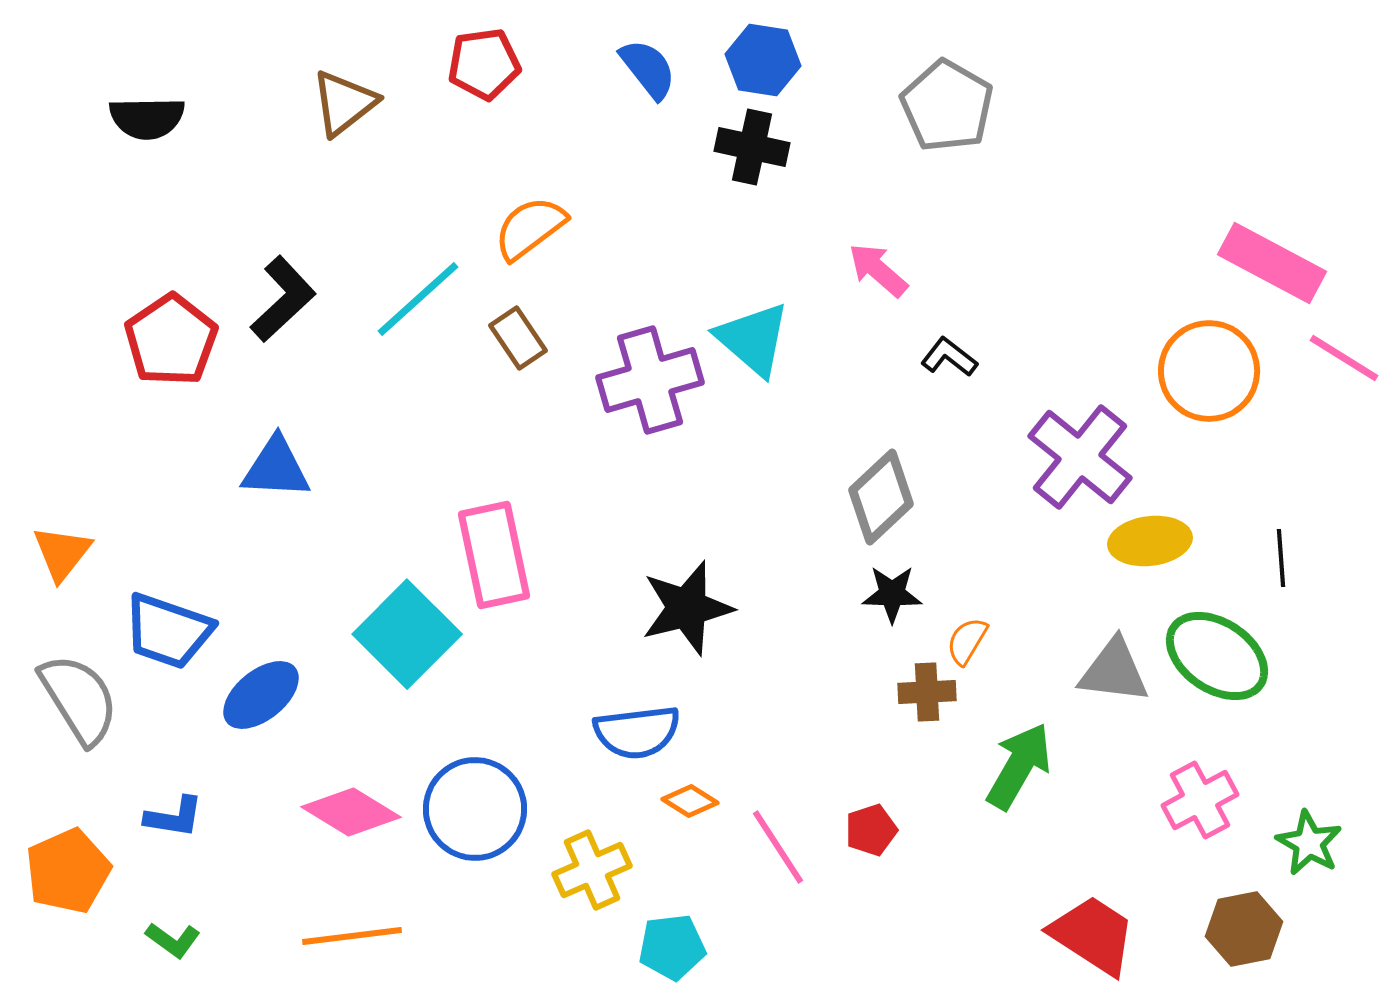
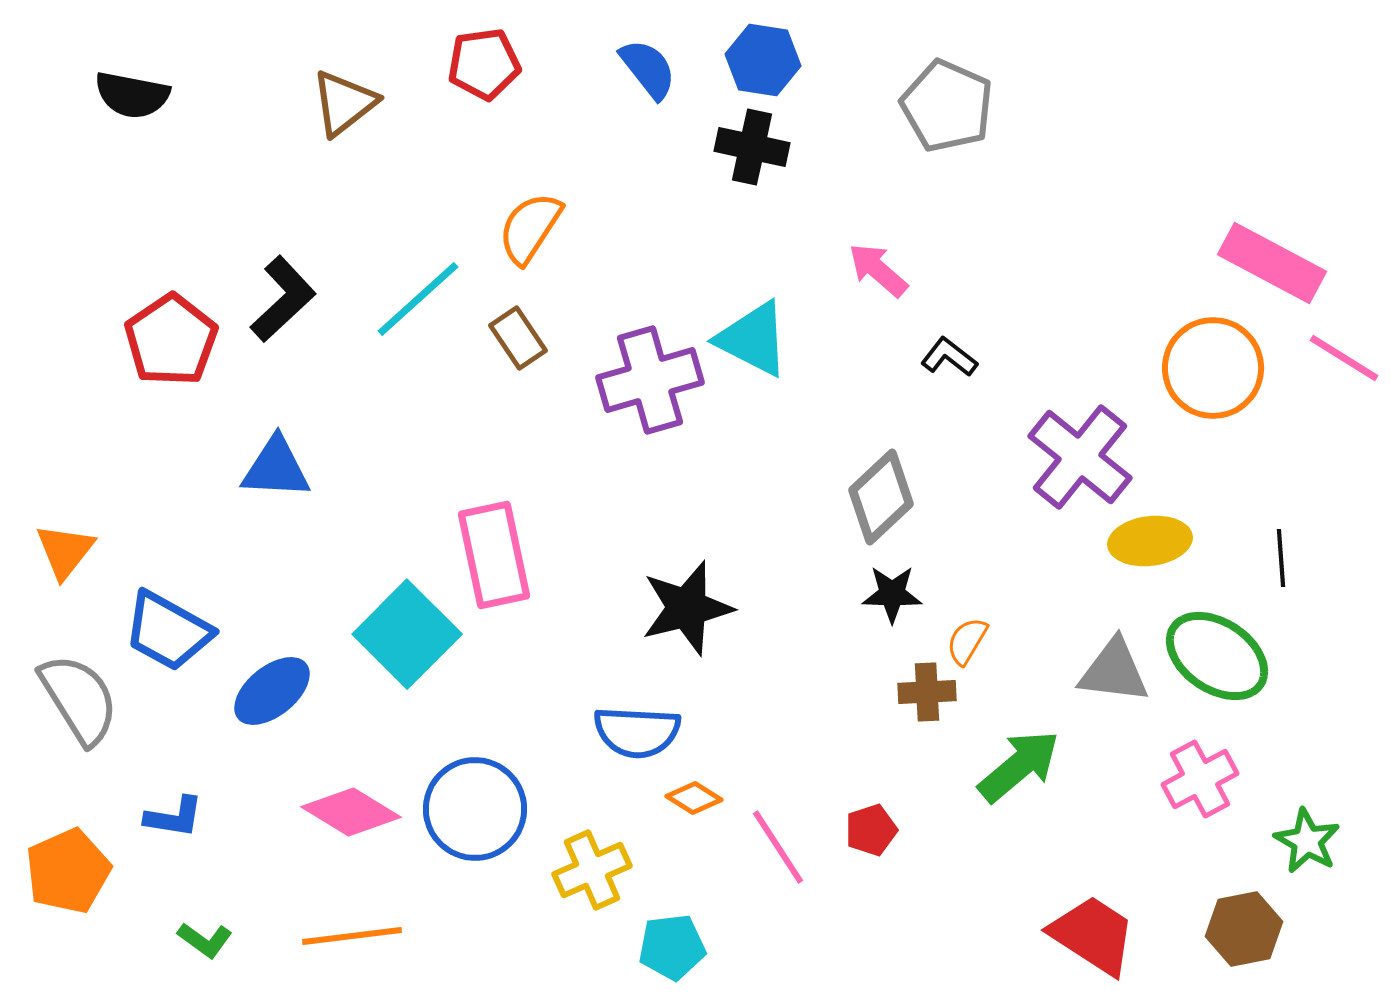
gray pentagon at (947, 106): rotated 6 degrees counterclockwise
black semicircle at (147, 118): moved 15 px left, 23 px up; rotated 12 degrees clockwise
orange semicircle at (530, 228): rotated 20 degrees counterclockwise
cyan triangle at (753, 339): rotated 14 degrees counterclockwise
orange circle at (1209, 371): moved 4 px right, 3 px up
orange triangle at (62, 553): moved 3 px right, 2 px up
blue trapezoid at (168, 631): rotated 10 degrees clockwise
blue ellipse at (261, 695): moved 11 px right, 4 px up
blue semicircle at (637, 732): rotated 10 degrees clockwise
green arrow at (1019, 766): rotated 20 degrees clockwise
pink cross at (1200, 800): moved 21 px up
orange diamond at (690, 801): moved 4 px right, 3 px up
green star at (1309, 843): moved 2 px left, 2 px up
green L-shape at (173, 940): moved 32 px right
